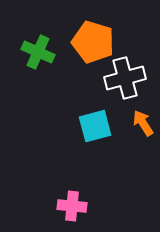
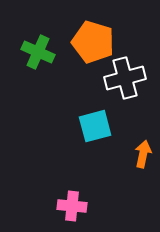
orange arrow: moved 31 px down; rotated 44 degrees clockwise
